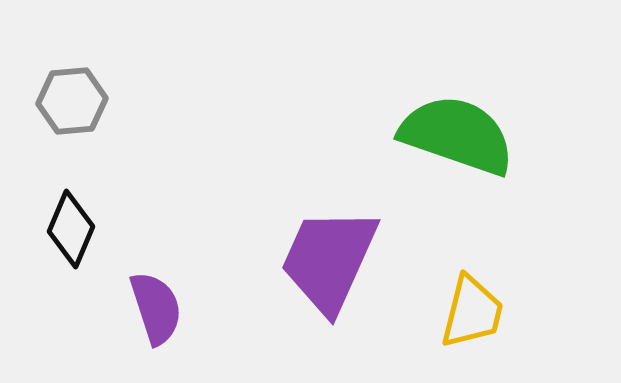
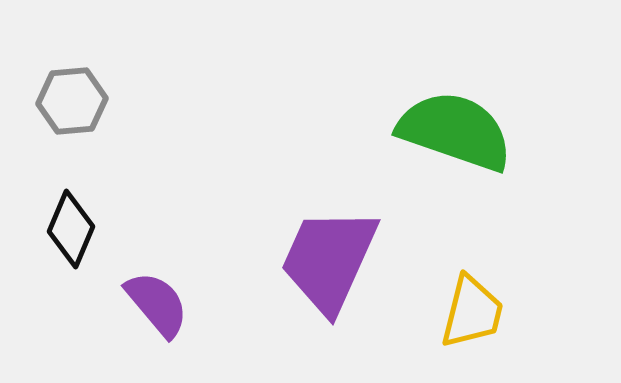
green semicircle: moved 2 px left, 4 px up
purple semicircle: moved 1 px right, 4 px up; rotated 22 degrees counterclockwise
